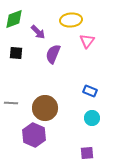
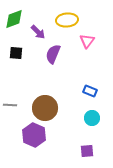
yellow ellipse: moved 4 px left
gray line: moved 1 px left, 2 px down
purple square: moved 2 px up
